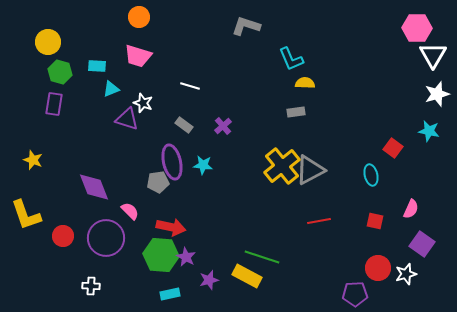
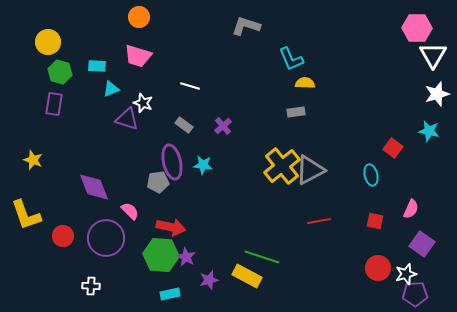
purple pentagon at (355, 294): moved 60 px right
